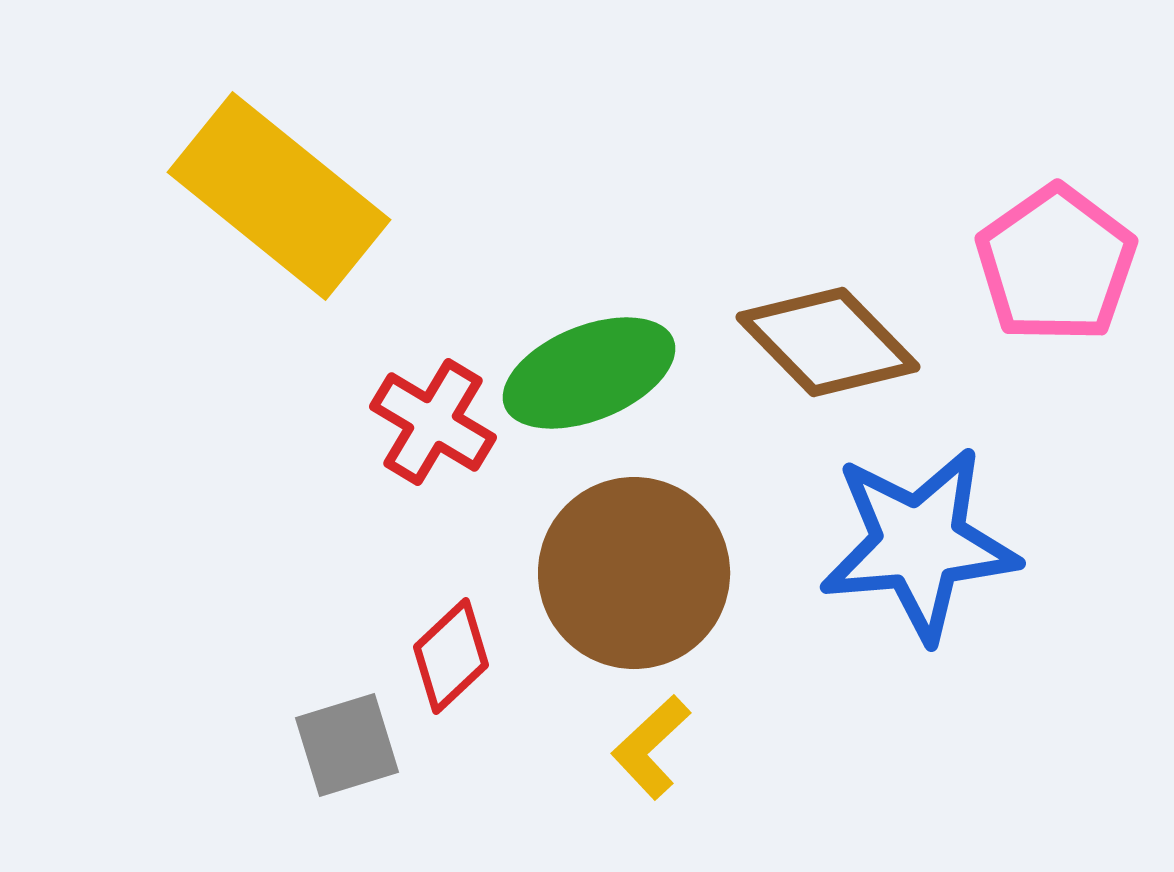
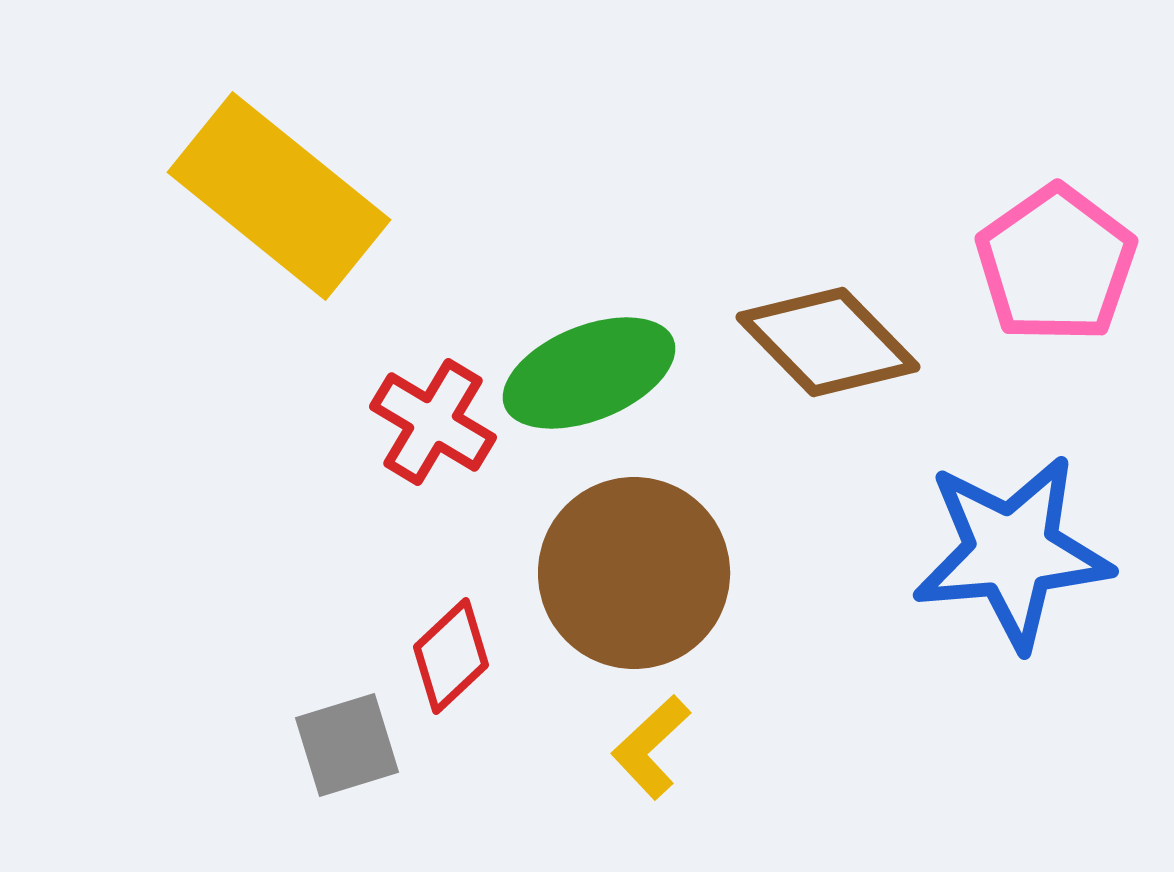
blue star: moved 93 px right, 8 px down
